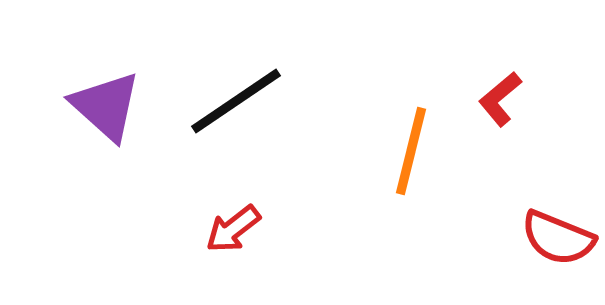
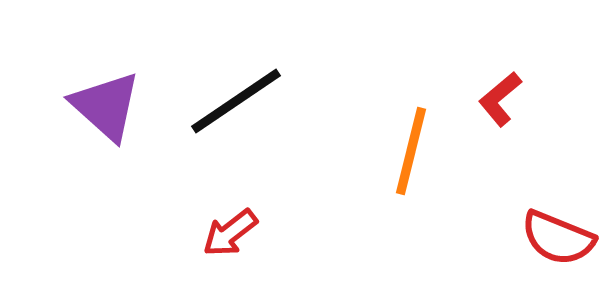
red arrow: moved 3 px left, 4 px down
